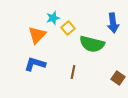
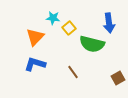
cyan star: rotated 24 degrees clockwise
blue arrow: moved 4 px left
yellow square: moved 1 px right
orange triangle: moved 2 px left, 2 px down
brown line: rotated 48 degrees counterclockwise
brown square: rotated 24 degrees clockwise
